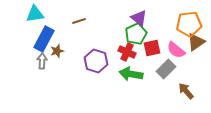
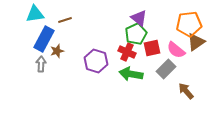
brown line: moved 14 px left, 1 px up
gray arrow: moved 1 px left, 3 px down
